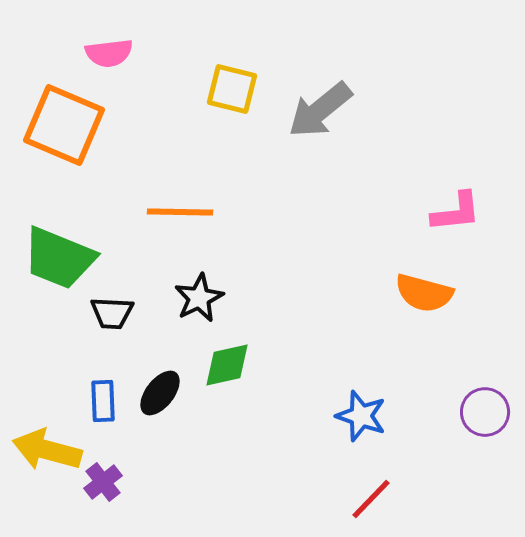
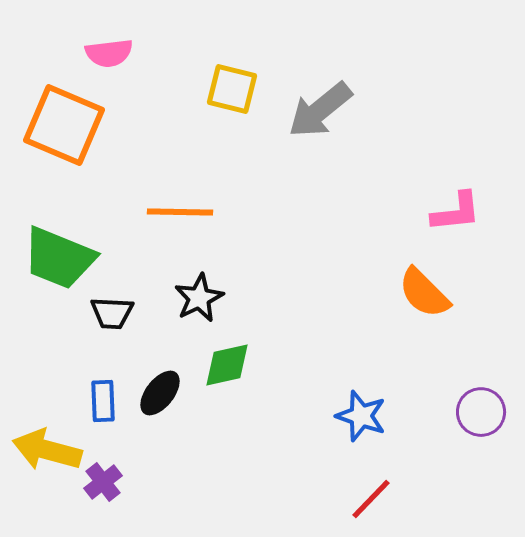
orange semicircle: rotated 30 degrees clockwise
purple circle: moved 4 px left
